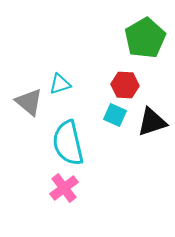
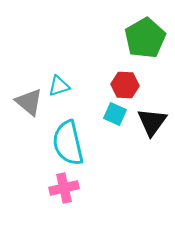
cyan triangle: moved 1 px left, 2 px down
cyan square: moved 1 px up
black triangle: rotated 36 degrees counterclockwise
pink cross: rotated 24 degrees clockwise
